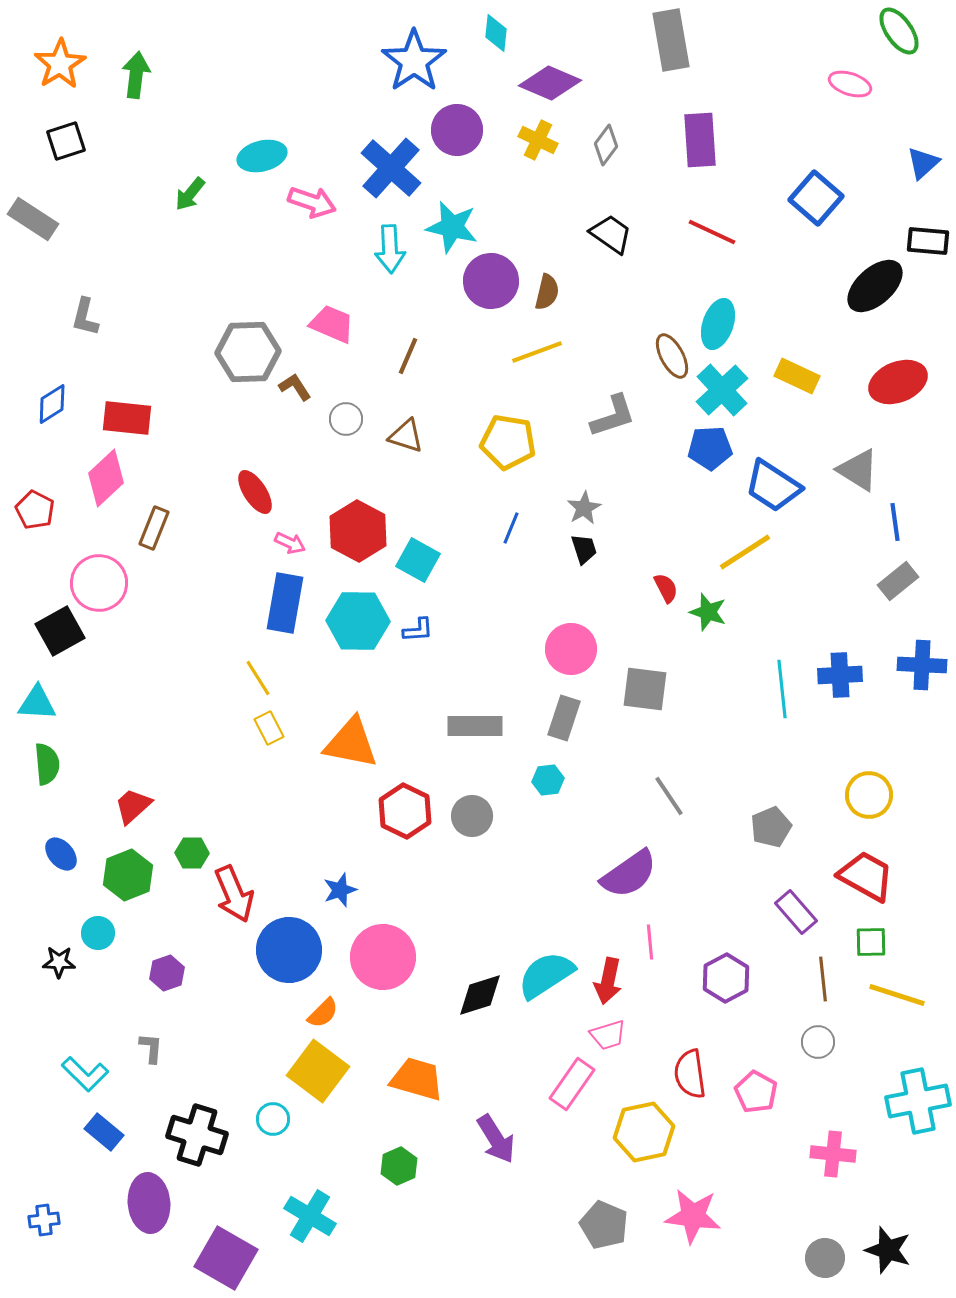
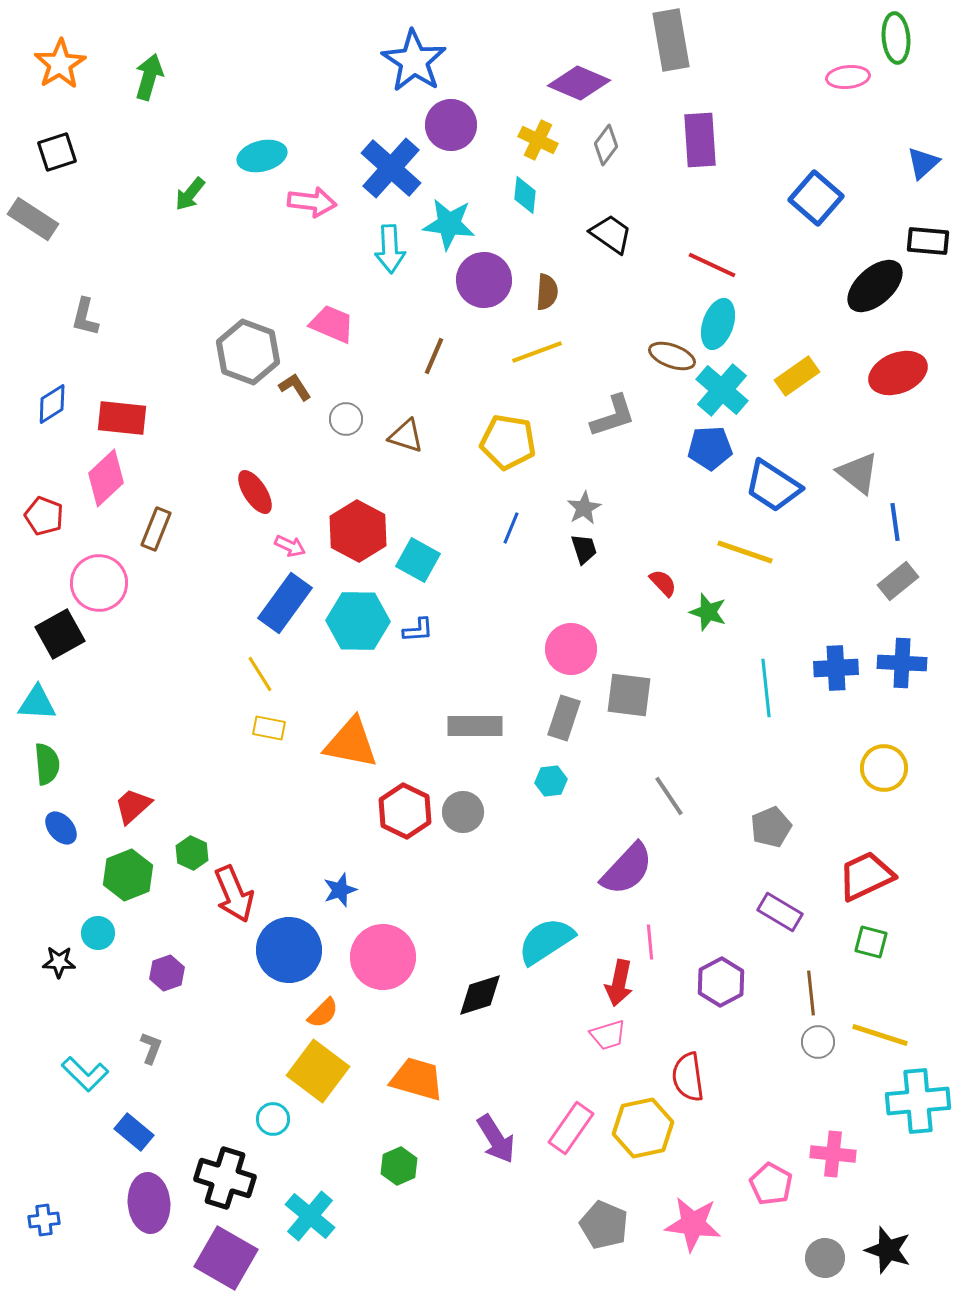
green ellipse at (899, 31): moved 3 px left, 7 px down; rotated 30 degrees clockwise
cyan diamond at (496, 33): moved 29 px right, 162 px down
blue star at (414, 61): rotated 4 degrees counterclockwise
green arrow at (136, 75): moved 13 px right, 2 px down; rotated 9 degrees clockwise
purple diamond at (550, 83): moved 29 px right
pink ellipse at (850, 84): moved 2 px left, 7 px up; rotated 24 degrees counterclockwise
purple circle at (457, 130): moved 6 px left, 5 px up
black square at (66, 141): moved 9 px left, 11 px down
pink arrow at (312, 202): rotated 12 degrees counterclockwise
cyan star at (452, 227): moved 3 px left, 3 px up; rotated 6 degrees counterclockwise
red line at (712, 232): moved 33 px down
purple circle at (491, 281): moved 7 px left, 1 px up
brown semicircle at (547, 292): rotated 9 degrees counterclockwise
gray hexagon at (248, 352): rotated 22 degrees clockwise
brown line at (408, 356): moved 26 px right
brown ellipse at (672, 356): rotated 42 degrees counterclockwise
yellow rectangle at (797, 376): rotated 60 degrees counterclockwise
red ellipse at (898, 382): moved 9 px up
cyan cross at (722, 390): rotated 6 degrees counterclockwise
red rectangle at (127, 418): moved 5 px left
gray triangle at (858, 470): moved 3 px down; rotated 6 degrees clockwise
red pentagon at (35, 510): moved 9 px right, 6 px down; rotated 6 degrees counterclockwise
brown rectangle at (154, 528): moved 2 px right, 1 px down
pink arrow at (290, 543): moved 3 px down
yellow line at (745, 552): rotated 52 degrees clockwise
red semicircle at (666, 588): moved 3 px left, 5 px up; rotated 16 degrees counterclockwise
blue rectangle at (285, 603): rotated 26 degrees clockwise
black square at (60, 631): moved 3 px down
blue cross at (922, 665): moved 20 px left, 2 px up
blue cross at (840, 675): moved 4 px left, 7 px up
yellow line at (258, 678): moved 2 px right, 4 px up
gray square at (645, 689): moved 16 px left, 6 px down
cyan line at (782, 689): moved 16 px left, 1 px up
yellow rectangle at (269, 728): rotated 52 degrees counterclockwise
cyan hexagon at (548, 780): moved 3 px right, 1 px down
yellow circle at (869, 795): moved 15 px right, 27 px up
gray circle at (472, 816): moved 9 px left, 4 px up
green hexagon at (192, 853): rotated 24 degrees clockwise
blue ellipse at (61, 854): moved 26 px up
purple semicircle at (629, 874): moved 2 px left, 5 px up; rotated 12 degrees counterclockwise
red trapezoid at (866, 876): rotated 54 degrees counterclockwise
purple rectangle at (796, 912): moved 16 px left; rotated 18 degrees counterclockwise
green square at (871, 942): rotated 16 degrees clockwise
cyan semicircle at (546, 975): moved 34 px up
purple hexagon at (726, 978): moved 5 px left, 4 px down
brown line at (823, 979): moved 12 px left, 14 px down
red arrow at (608, 981): moved 11 px right, 2 px down
yellow line at (897, 995): moved 17 px left, 40 px down
gray L-shape at (151, 1048): rotated 16 degrees clockwise
red semicircle at (690, 1074): moved 2 px left, 3 px down
pink rectangle at (572, 1084): moved 1 px left, 44 px down
pink pentagon at (756, 1092): moved 15 px right, 92 px down
cyan cross at (918, 1101): rotated 6 degrees clockwise
blue rectangle at (104, 1132): moved 30 px right
yellow hexagon at (644, 1132): moved 1 px left, 4 px up
black cross at (197, 1135): moved 28 px right, 43 px down
cyan cross at (310, 1216): rotated 9 degrees clockwise
pink star at (693, 1216): moved 8 px down
